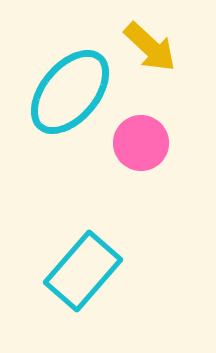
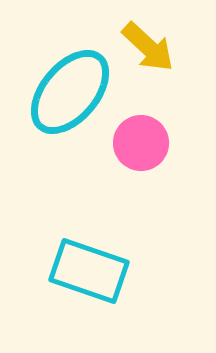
yellow arrow: moved 2 px left
cyan rectangle: moved 6 px right; rotated 68 degrees clockwise
